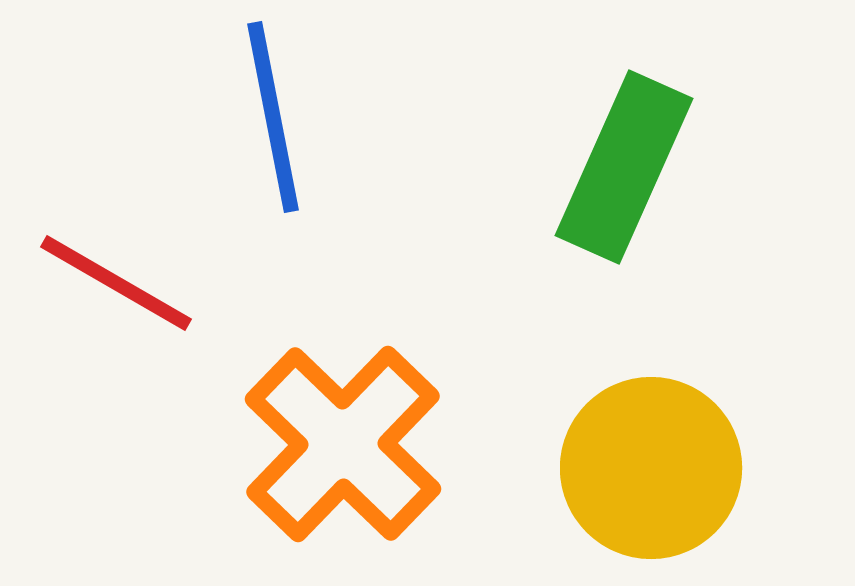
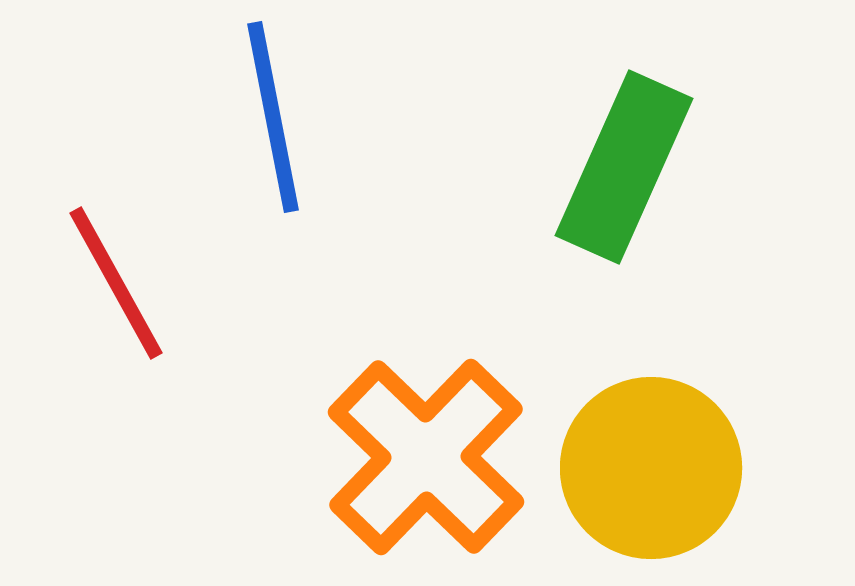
red line: rotated 31 degrees clockwise
orange cross: moved 83 px right, 13 px down
